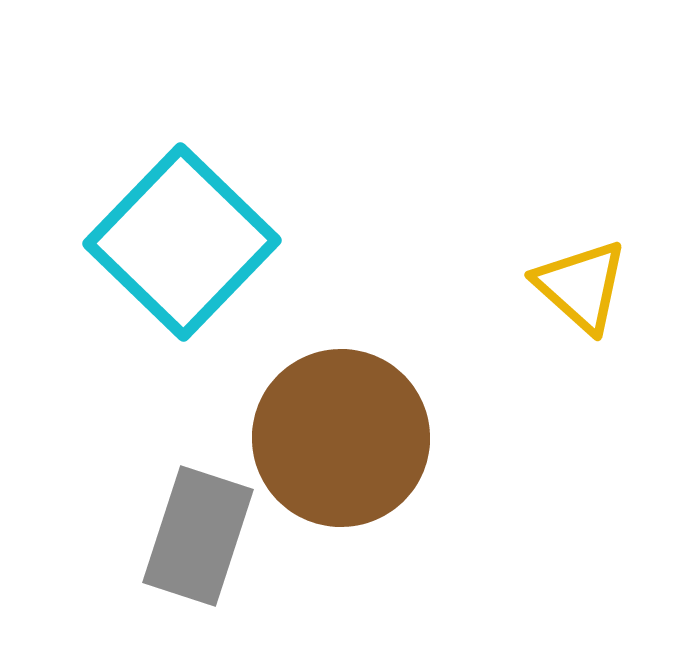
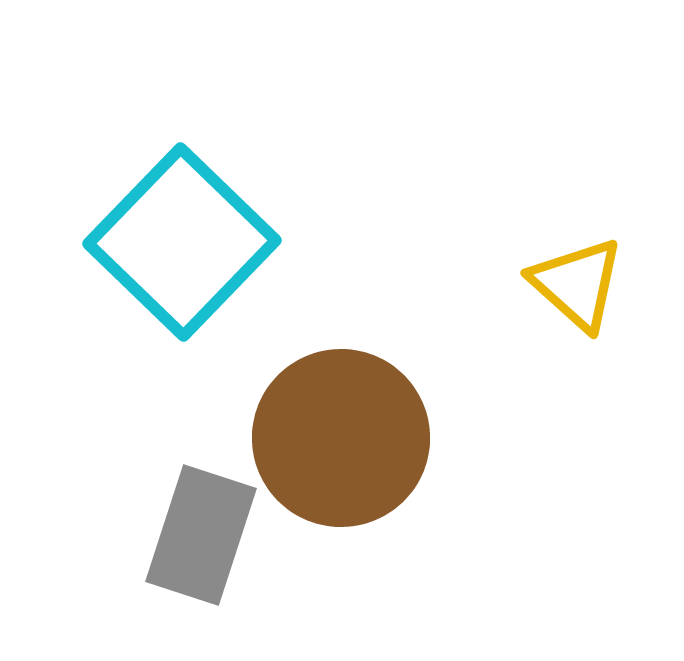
yellow triangle: moved 4 px left, 2 px up
gray rectangle: moved 3 px right, 1 px up
